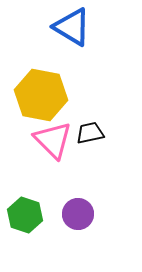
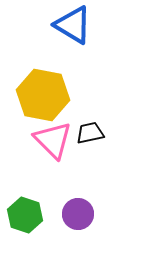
blue triangle: moved 1 px right, 2 px up
yellow hexagon: moved 2 px right
